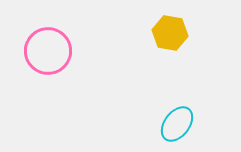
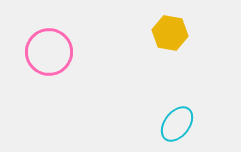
pink circle: moved 1 px right, 1 px down
